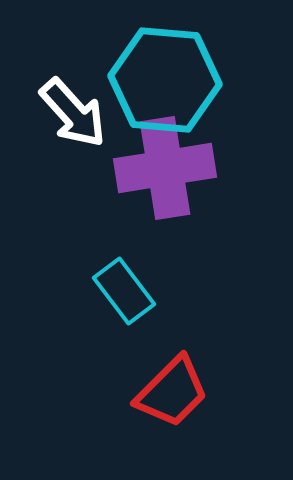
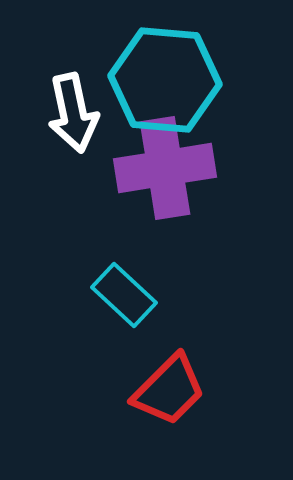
white arrow: rotated 30 degrees clockwise
cyan rectangle: moved 4 px down; rotated 10 degrees counterclockwise
red trapezoid: moved 3 px left, 2 px up
